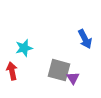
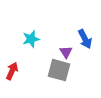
cyan star: moved 7 px right, 9 px up
red arrow: rotated 36 degrees clockwise
purple triangle: moved 7 px left, 26 px up
